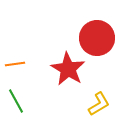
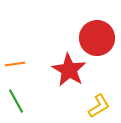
red star: moved 1 px right, 1 px down
yellow L-shape: moved 2 px down
